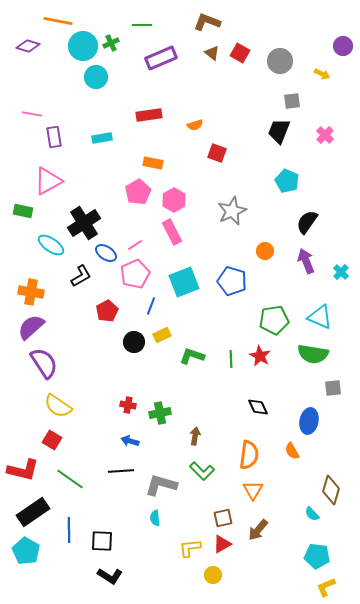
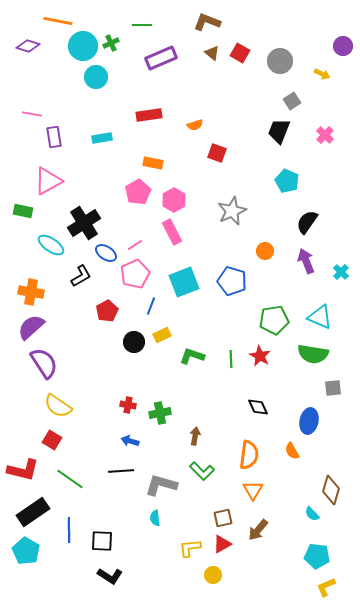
gray square at (292, 101): rotated 24 degrees counterclockwise
